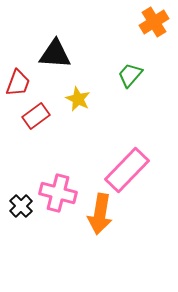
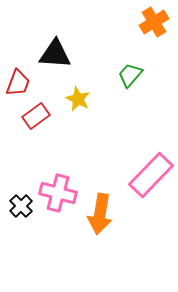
pink rectangle: moved 24 px right, 5 px down
